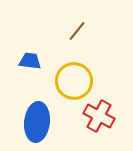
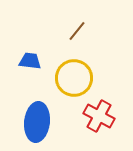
yellow circle: moved 3 px up
